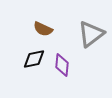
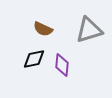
gray triangle: moved 2 px left, 4 px up; rotated 20 degrees clockwise
